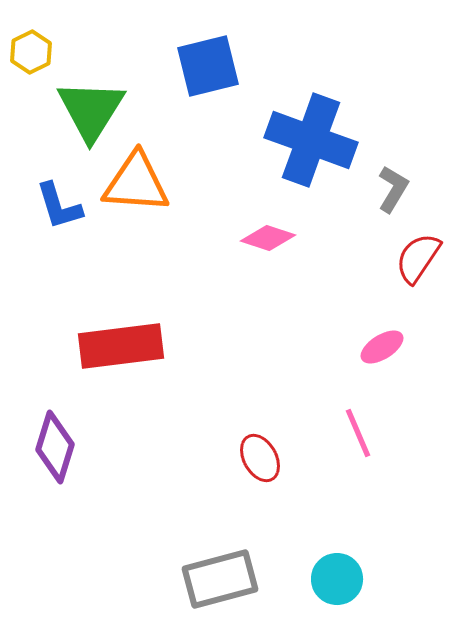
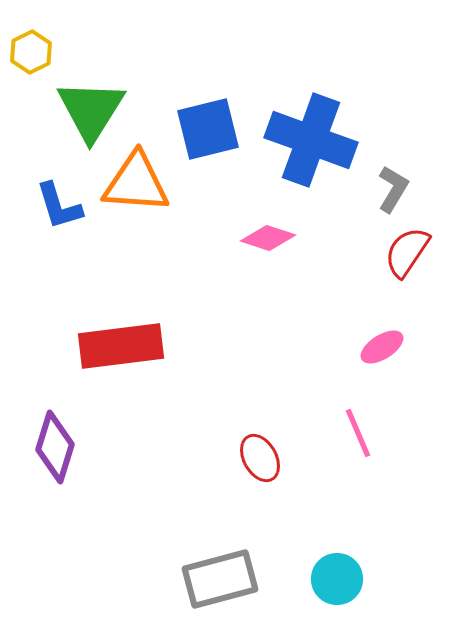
blue square: moved 63 px down
red semicircle: moved 11 px left, 6 px up
